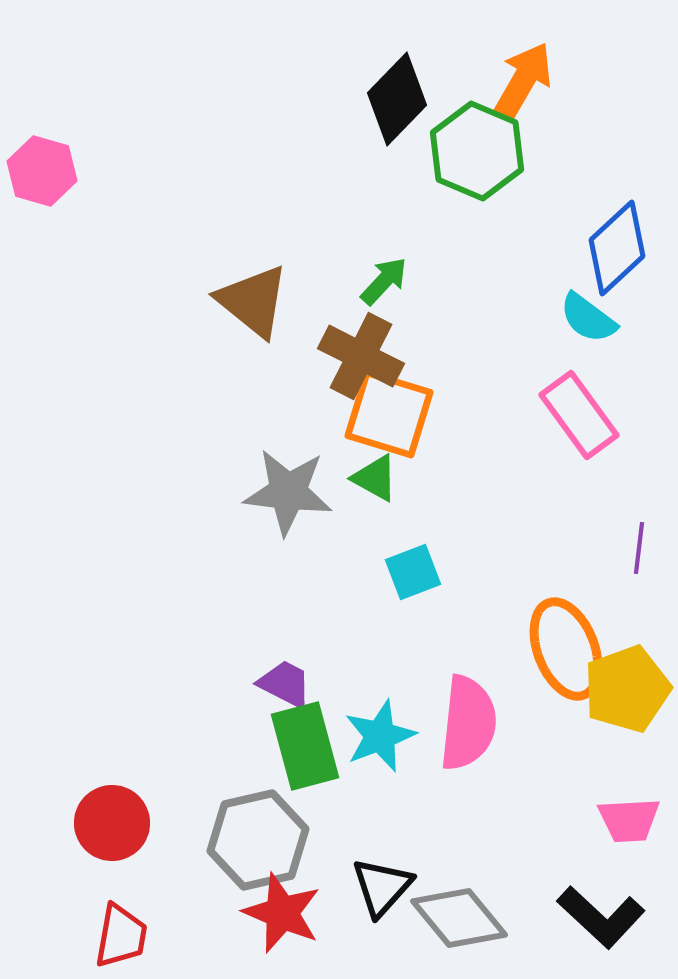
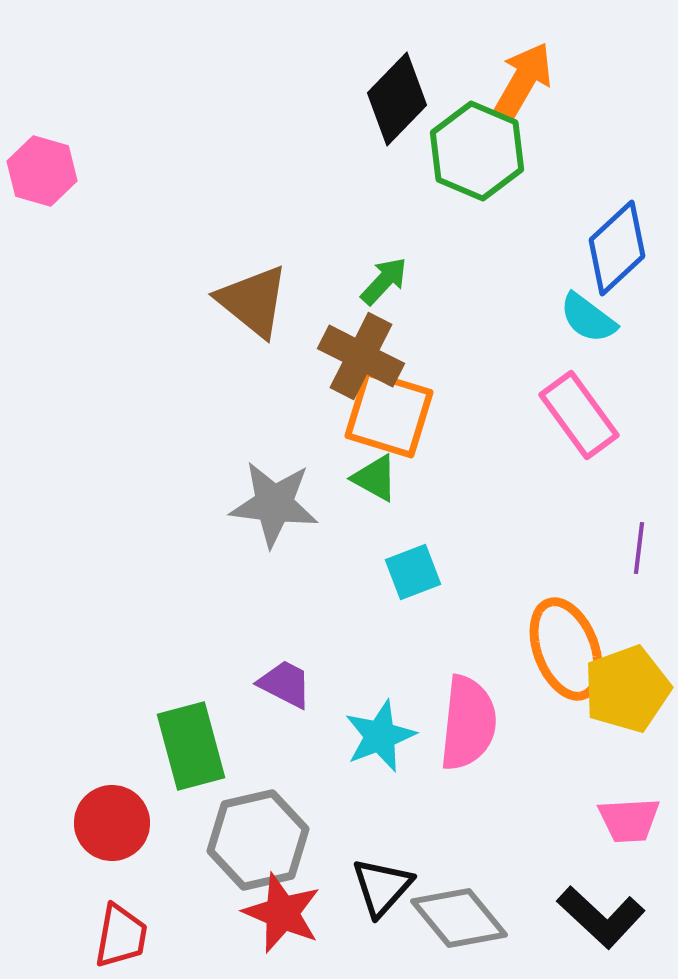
gray star: moved 14 px left, 12 px down
green rectangle: moved 114 px left
